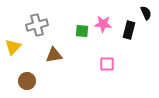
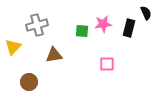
pink star: rotated 12 degrees counterclockwise
black rectangle: moved 2 px up
brown circle: moved 2 px right, 1 px down
